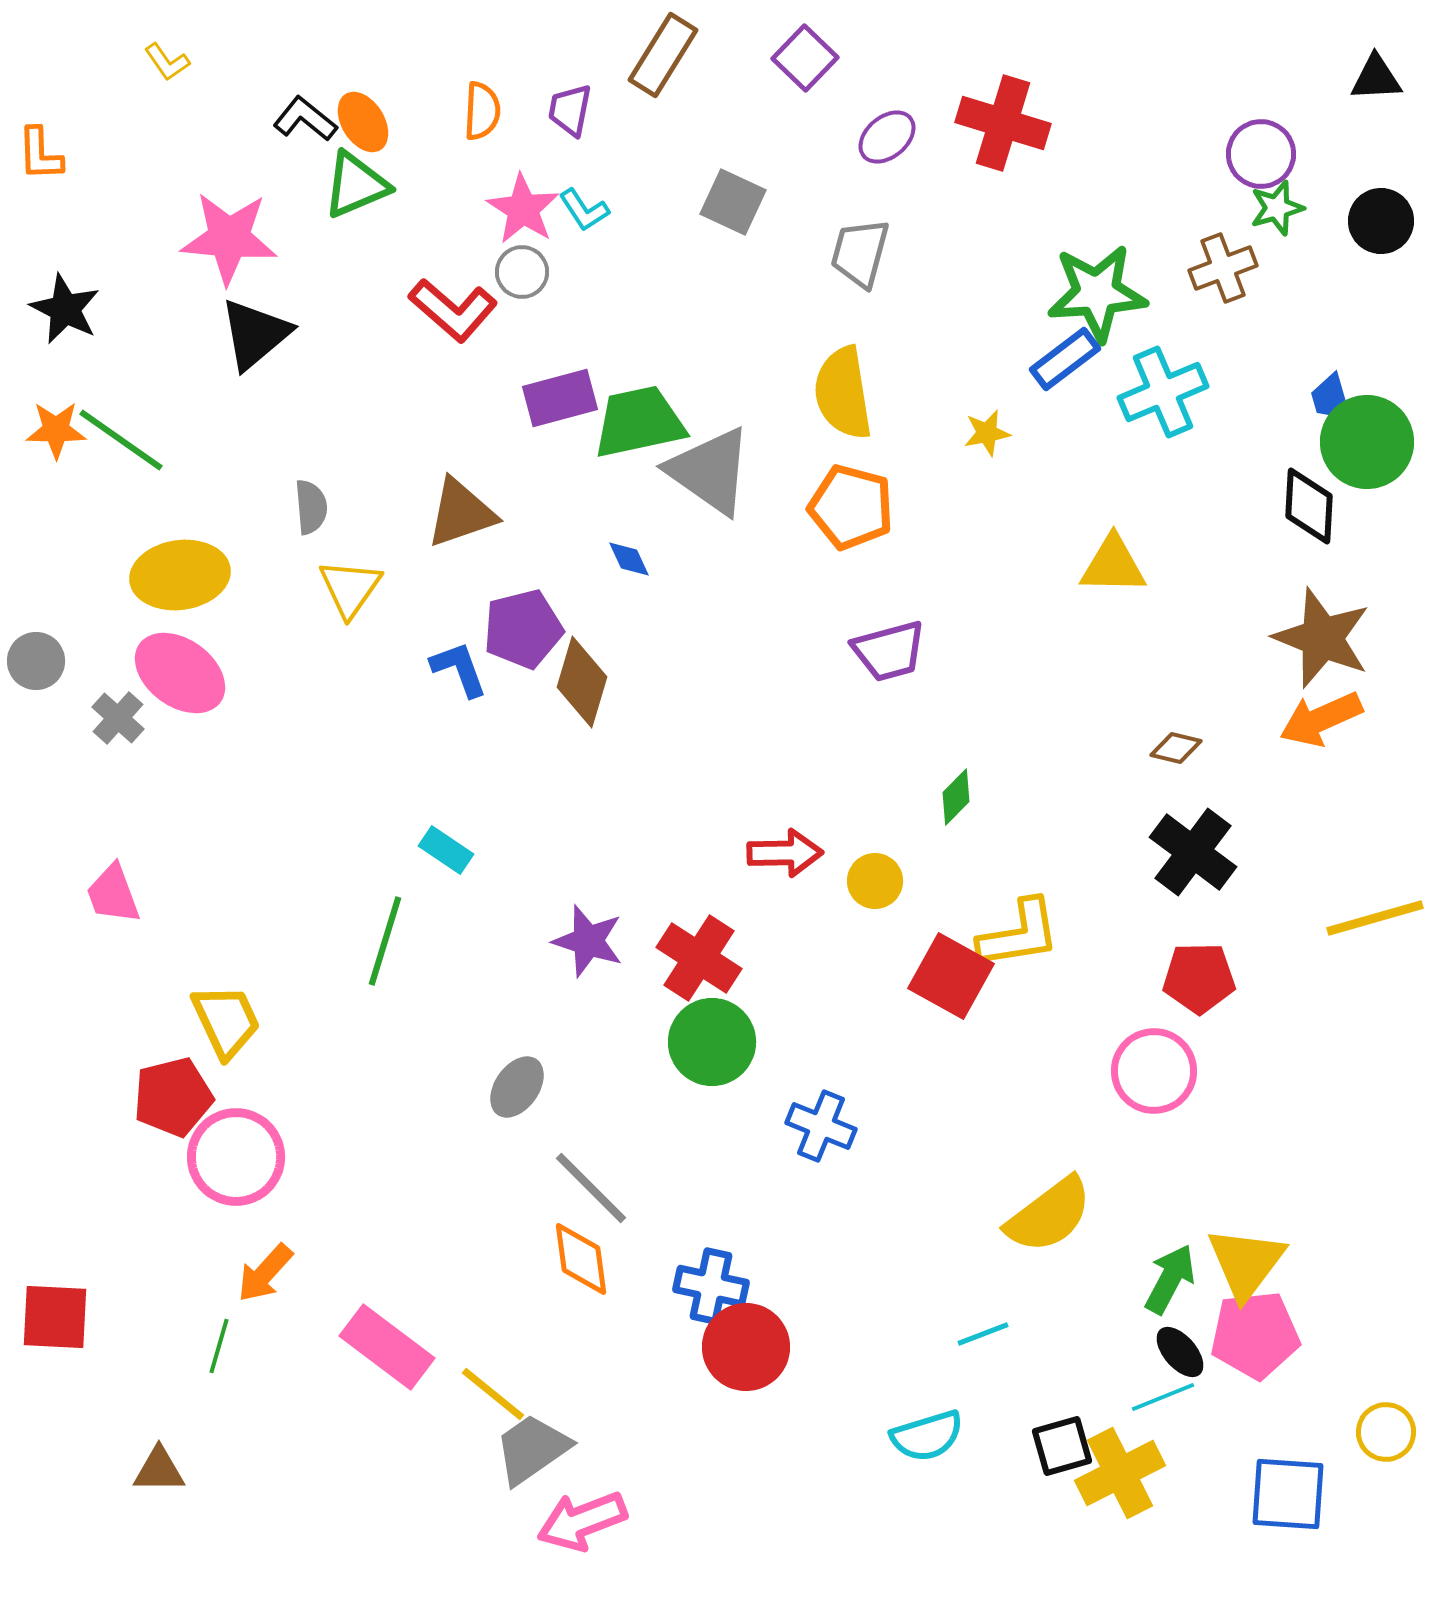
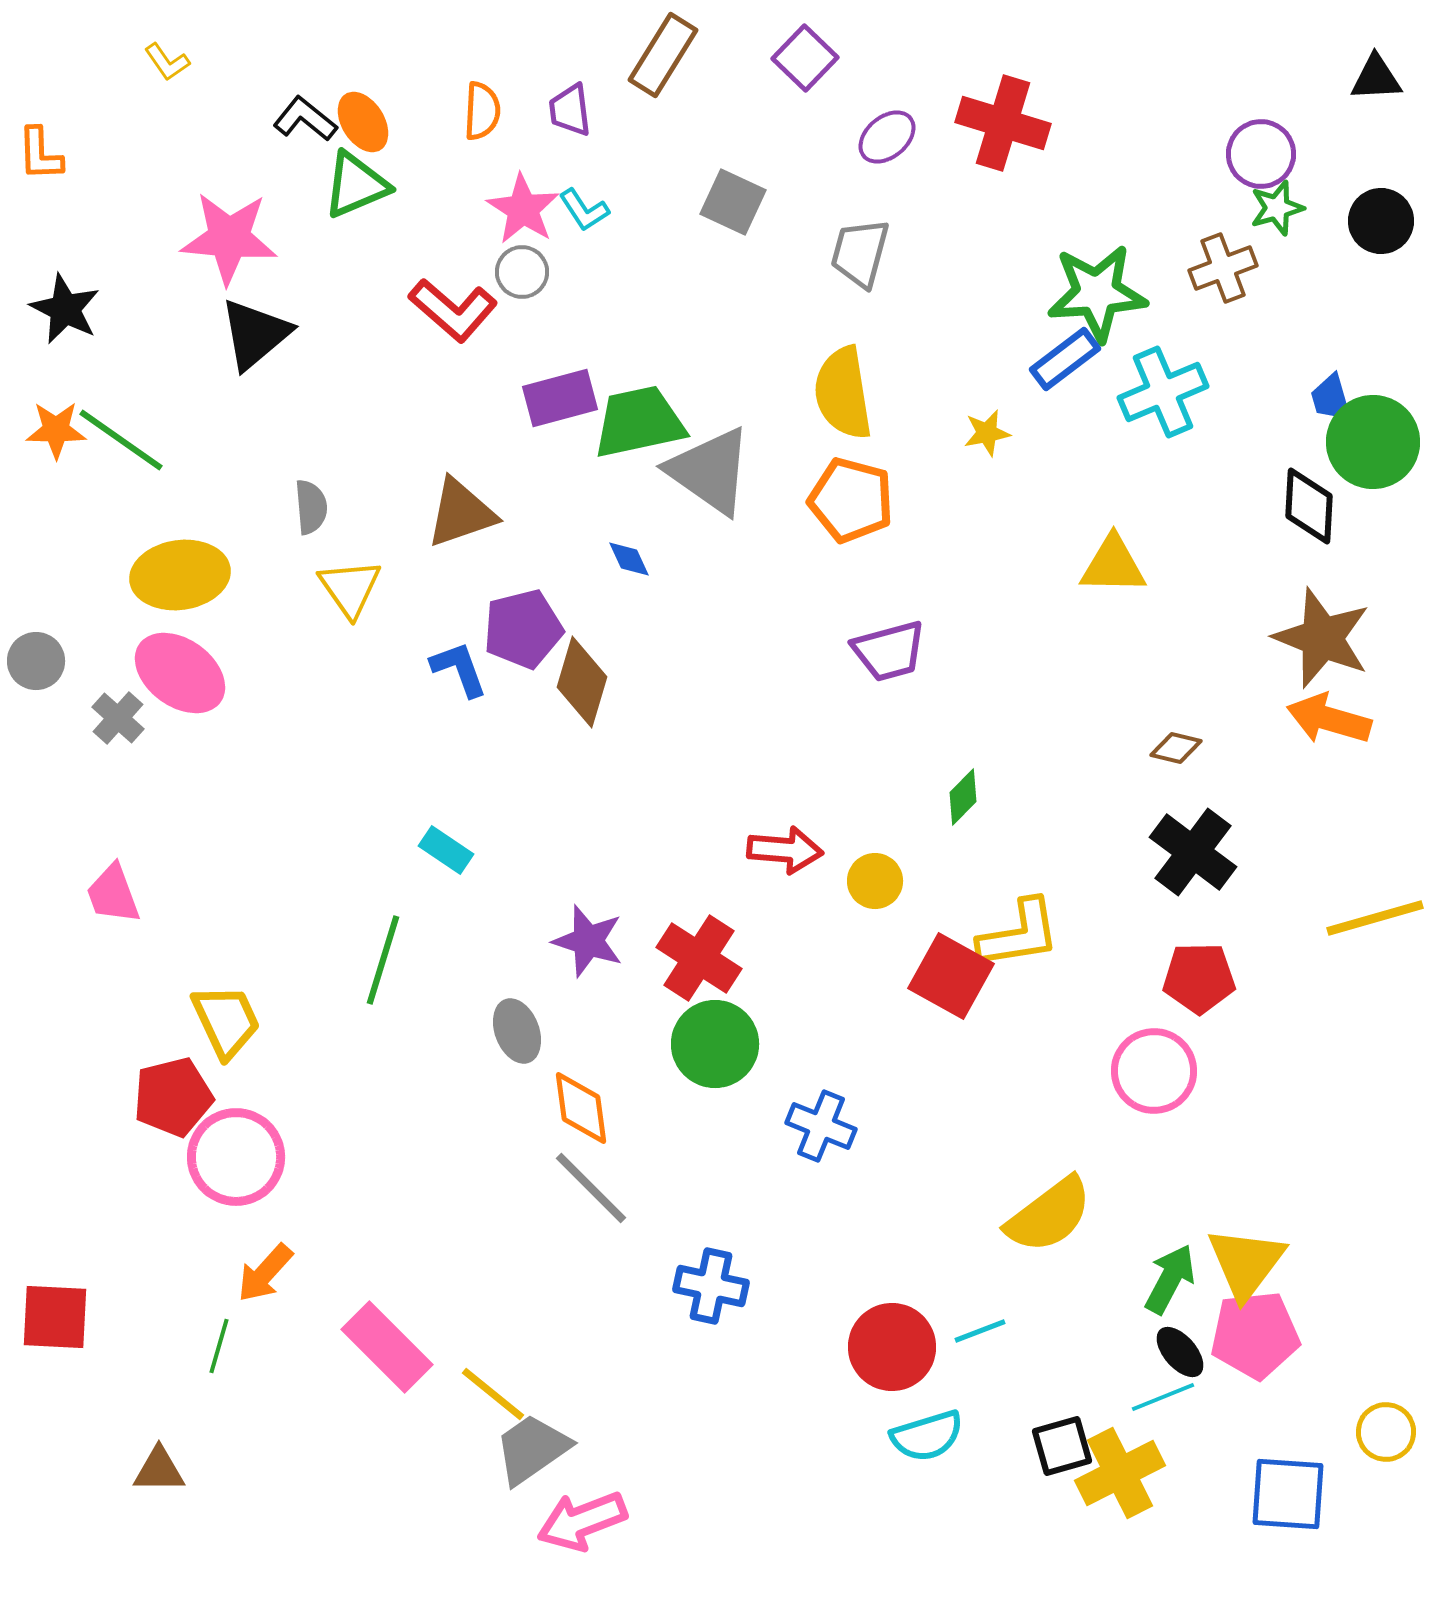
purple trapezoid at (570, 110): rotated 18 degrees counterclockwise
green circle at (1367, 442): moved 6 px right
orange pentagon at (851, 507): moved 7 px up
yellow triangle at (350, 588): rotated 10 degrees counterclockwise
orange arrow at (1321, 719): moved 8 px right; rotated 40 degrees clockwise
green diamond at (956, 797): moved 7 px right
red arrow at (785, 853): moved 3 px up; rotated 6 degrees clockwise
green line at (385, 941): moved 2 px left, 19 px down
green circle at (712, 1042): moved 3 px right, 2 px down
gray ellipse at (517, 1087): moved 56 px up; rotated 56 degrees counterclockwise
orange diamond at (581, 1259): moved 151 px up
cyan line at (983, 1334): moved 3 px left, 3 px up
pink rectangle at (387, 1347): rotated 8 degrees clockwise
red circle at (746, 1347): moved 146 px right
